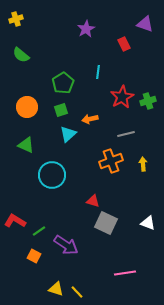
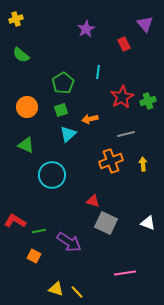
purple triangle: rotated 30 degrees clockwise
green line: rotated 24 degrees clockwise
purple arrow: moved 3 px right, 3 px up
